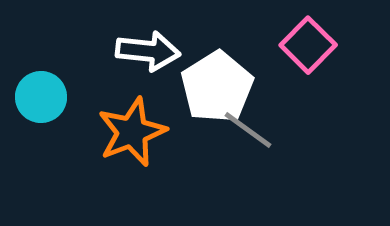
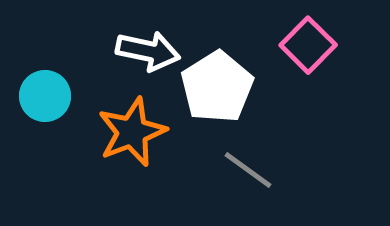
white arrow: rotated 6 degrees clockwise
cyan circle: moved 4 px right, 1 px up
gray line: moved 40 px down
